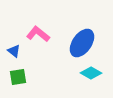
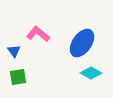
blue triangle: rotated 16 degrees clockwise
